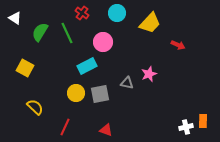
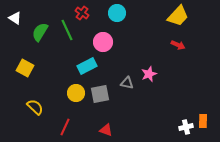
yellow trapezoid: moved 28 px right, 7 px up
green line: moved 3 px up
